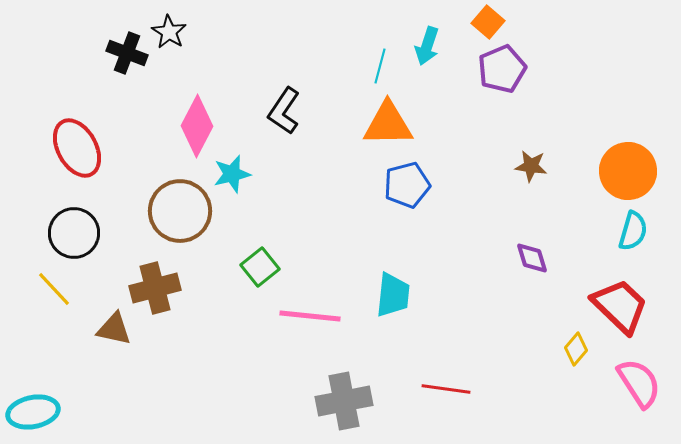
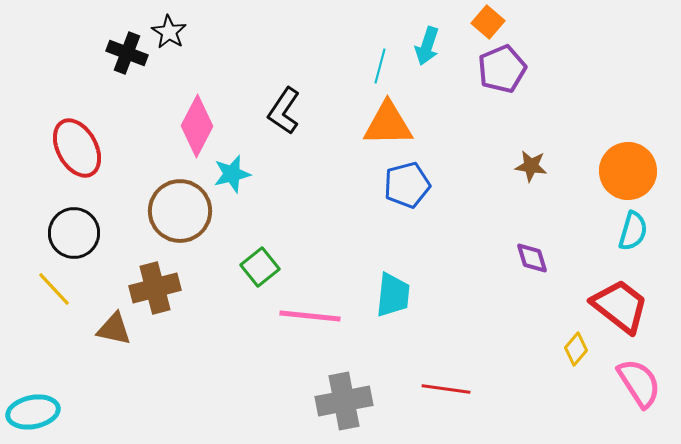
red trapezoid: rotated 6 degrees counterclockwise
